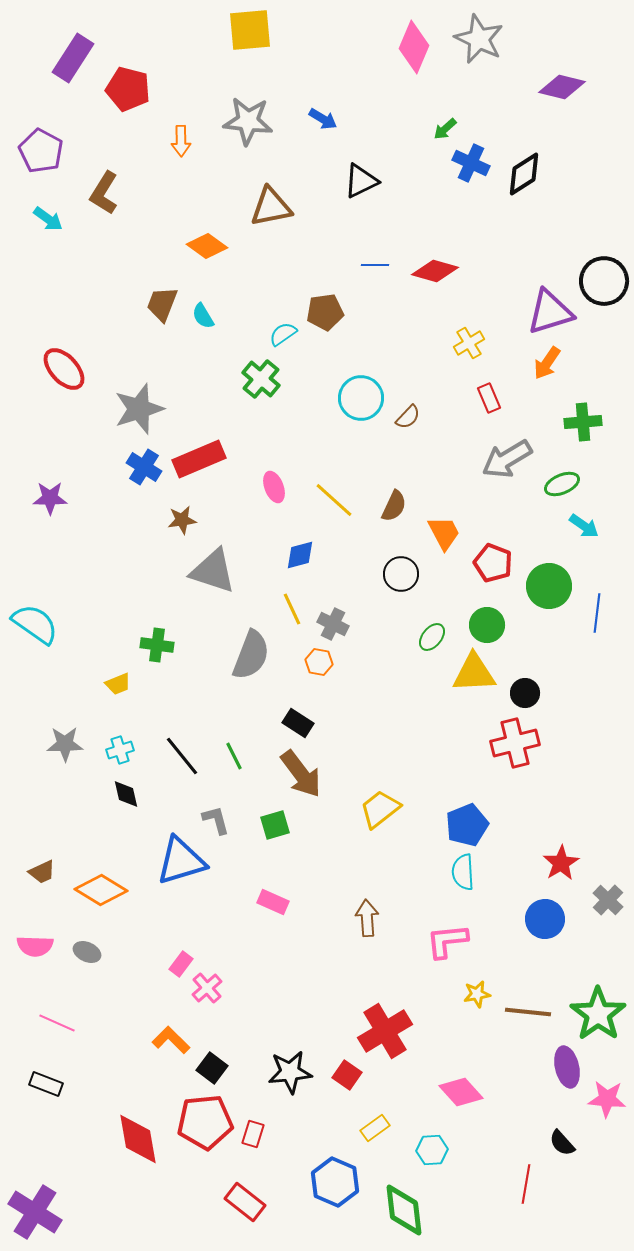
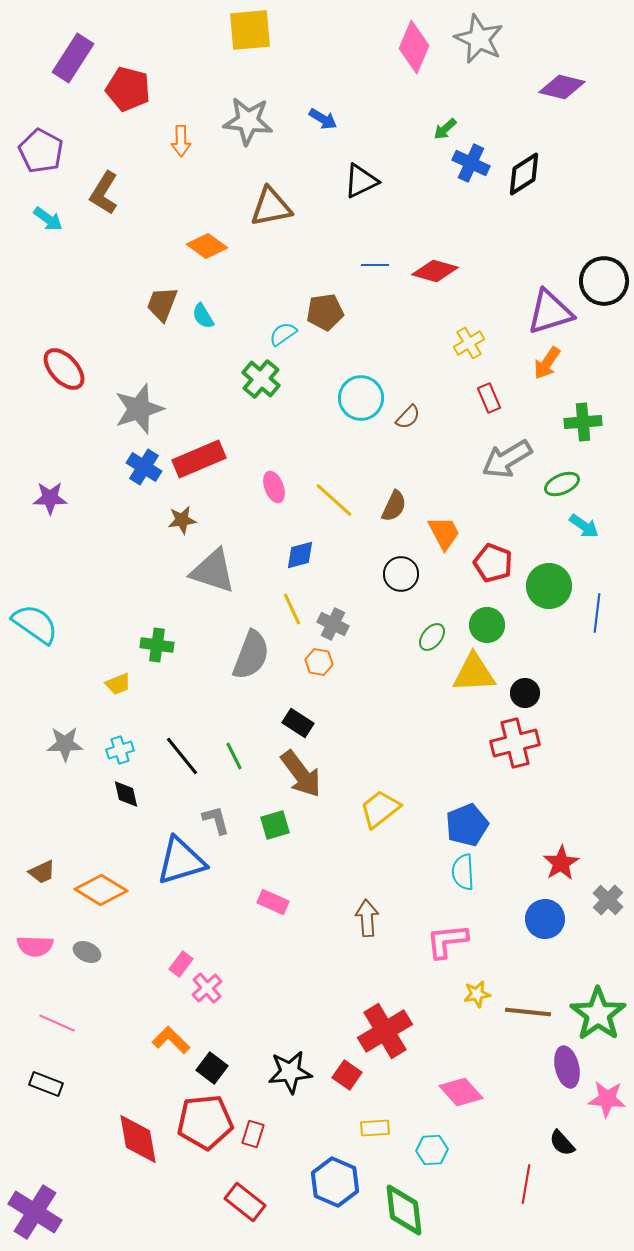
yellow rectangle at (375, 1128): rotated 32 degrees clockwise
